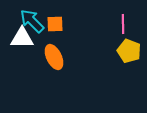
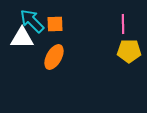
yellow pentagon: rotated 20 degrees counterclockwise
orange ellipse: rotated 55 degrees clockwise
